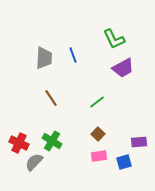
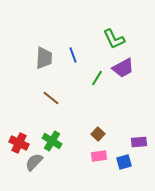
brown line: rotated 18 degrees counterclockwise
green line: moved 24 px up; rotated 21 degrees counterclockwise
